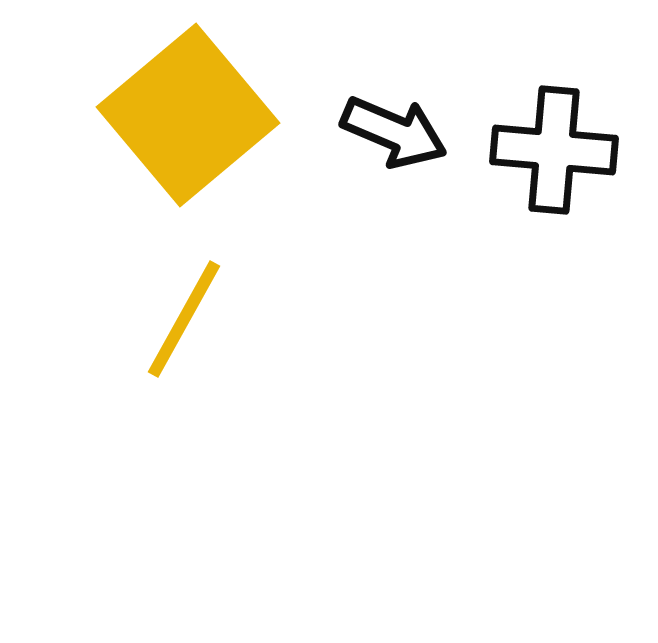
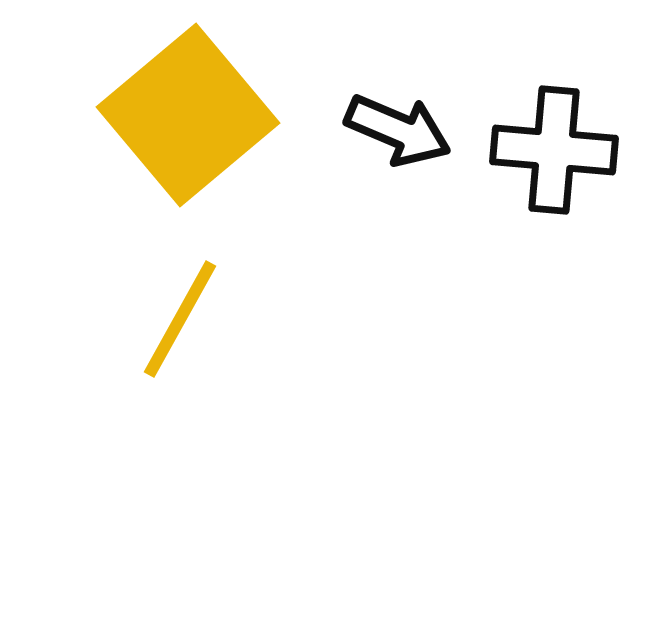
black arrow: moved 4 px right, 2 px up
yellow line: moved 4 px left
